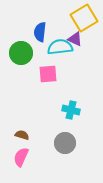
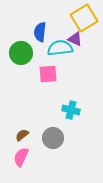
cyan semicircle: moved 1 px down
brown semicircle: rotated 56 degrees counterclockwise
gray circle: moved 12 px left, 5 px up
